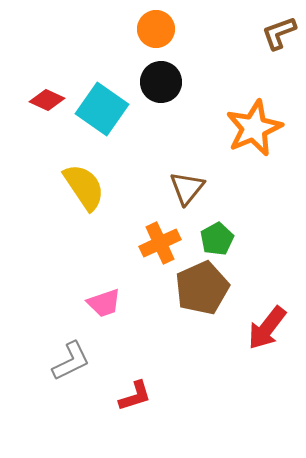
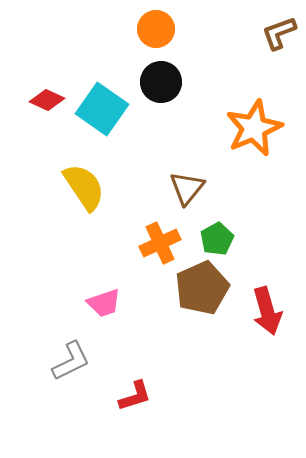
red arrow: moved 17 px up; rotated 54 degrees counterclockwise
